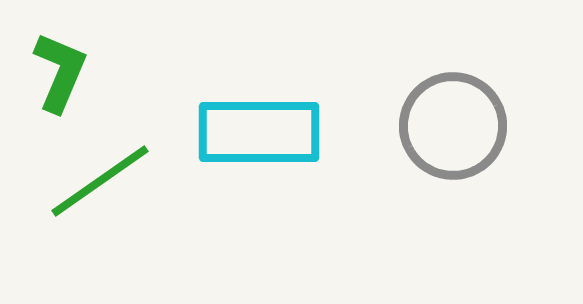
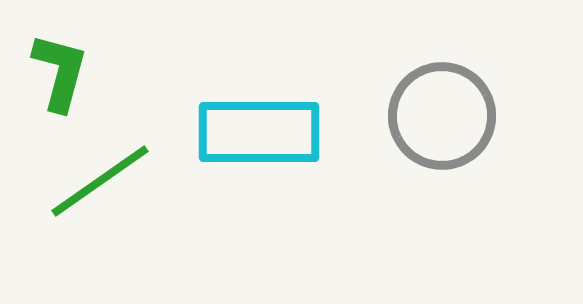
green L-shape: rotated 8 degrees counterclockwise
gray circle: moved 11 px left, 10 px up
